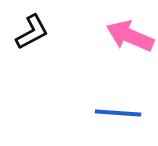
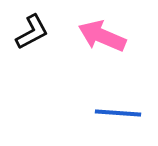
pink arrow: moved 28 px left
